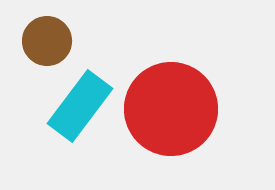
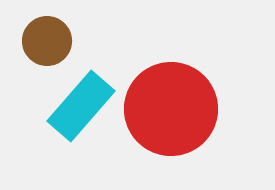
cyan rectangle: moved 1 px right; rotated 4 degrees clockwise
